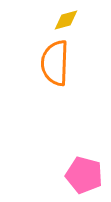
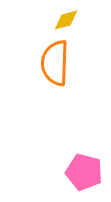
pink pentagon: moved 3 px up
